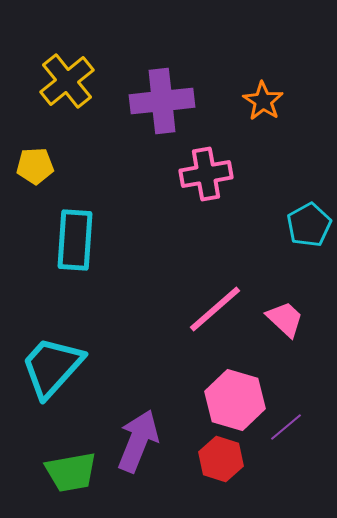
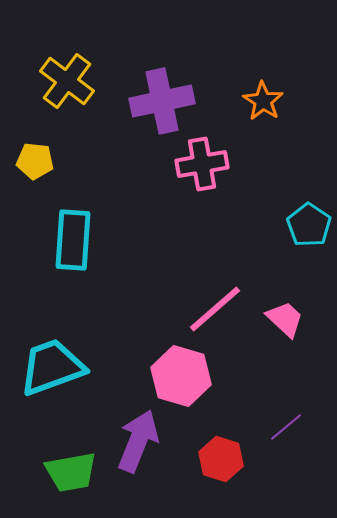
yellow cross: rotated 14 degrees counterclockwise
purple cross: rotated 6 degrees counterclockwise
yellow pentagon: moved 5 px up; rotated 9 degrees clockwise
pink cross: moved 4 px left, 10 px up
cyan pentagon: rotated 9 degrees counterclockwise
cyan rectangle: moved 2 px left
cyan trapezoid: rotated 28 degrees clockwise
pink hexagon: moved 54 px left, 24 px up
